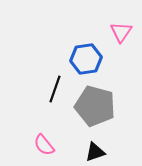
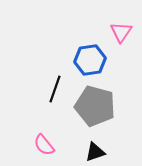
blue hexagon: moved 4 px right, 1 px down
